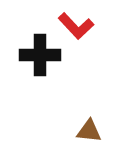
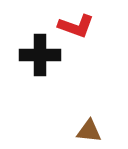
red L-shape: rotated 27 degrees counterclockwise
